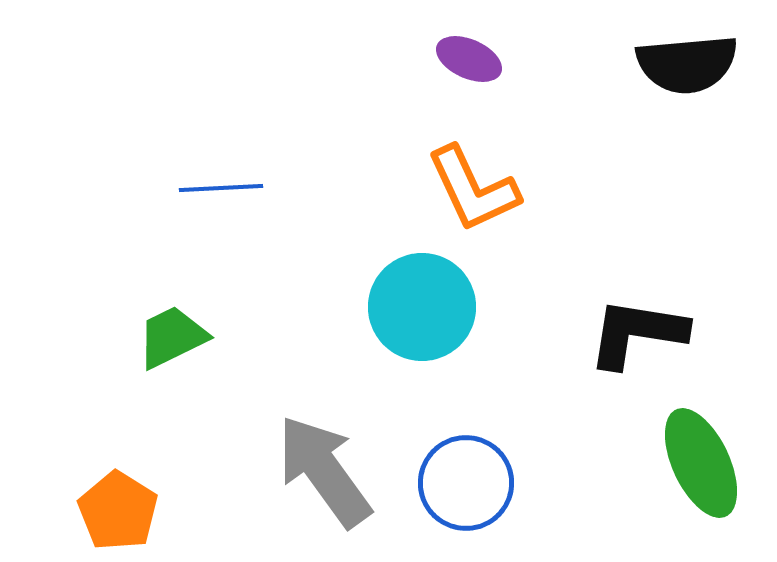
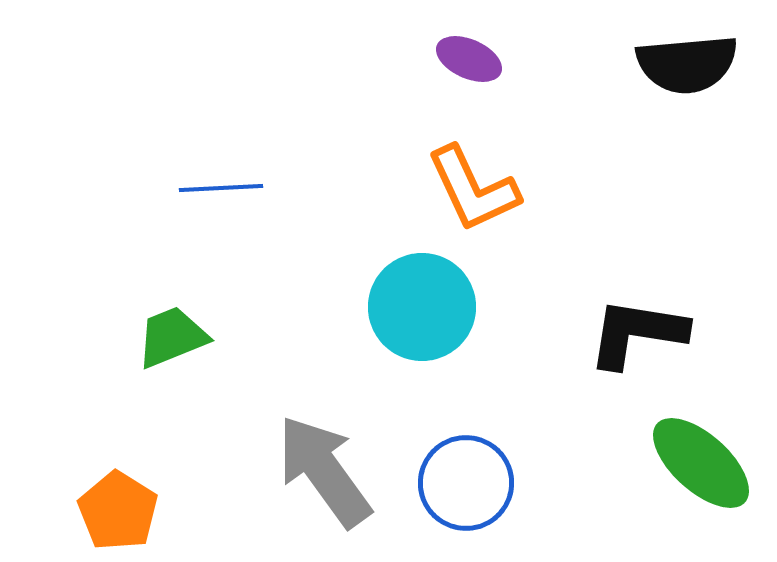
green trapezoid: rotated 4 degrees clockwise
green ellipse: rotated 23 degrees counterclockwise
